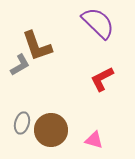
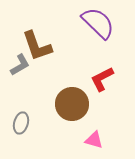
gray ellipse: moved 1 px left
brown circle: moved 21 px right, 26 px up
